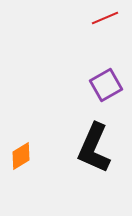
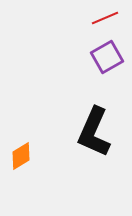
purple square: moved 1 px right, 28 px up
black L-shape: moved 16 px up
